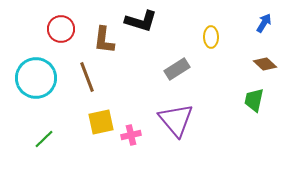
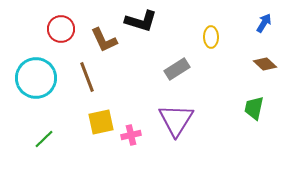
brown L-shape: rotated 32 degrees counterclockwise
green trapezoid: moved 8 px down
purple triangle: rotated 12 degrees clockwise
